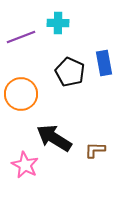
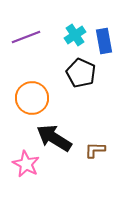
cyan cross: moved 17 px right, 12 px down; rotated 35 degrees counterclockwise
purple line: moved 5 px right
blue rectangle: moved 22 px up
black pentagon: moved 11 px right, 1 px down
orange circle: moved 11 px right, 4 px down
pink star: moved 1 px right, 1 px up
